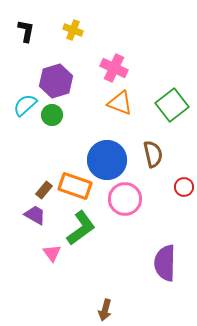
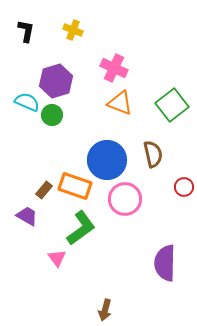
cyan semicircle: moved 2 px right, 3 px up; rotated 65 degrees clockwise
purple trapezoid: moved 8 px left, 1 px down
pink triangle: moved 5 px right, 5 px down
